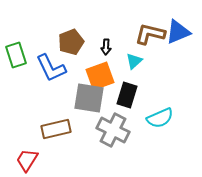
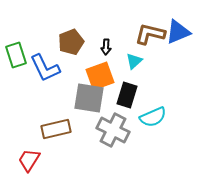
blue L-shape: moved 6 px left
cyan semicircle: moved 7 px left, 1 px up
red trapezoid: moved 2 px right
